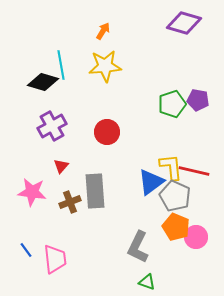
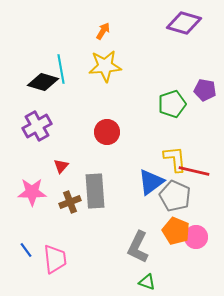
cyan line: moved 4 px down
purple pentagon: moved 7 px right, 10 px up
purple cross: moved 15 px left
yellow L-shape: moved 4 px right, 8 px up
pink star: rotated 8 degrees counterclockwise
orange pentagon: moved 4 px down
